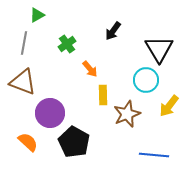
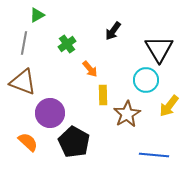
brown star: rotated 8 degrees counterclockwise
